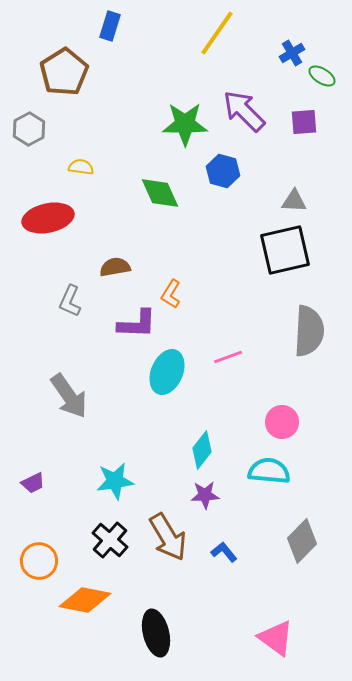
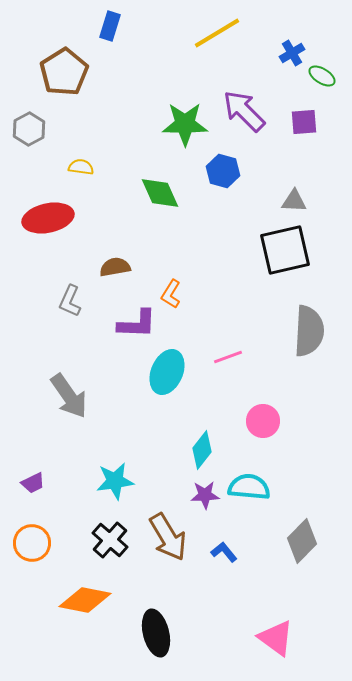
yellow line: rotated 24 degrees clockwise
pink circle: moved 19 px left, 1 px up
cyan semicircle: moved 20 px left, 16 px down
orange circle: moved 7 px left, 18 px up
